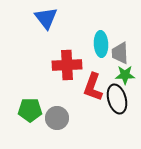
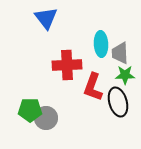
black ellipse: moved 1 px right, 3 px down
gray circle: moved 11 px left
